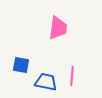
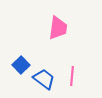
blue square: rotated 36 degrees clockwise
blue trapezoid: moved 2 px left, 3 px up; rotated 25 degrees clockwise
